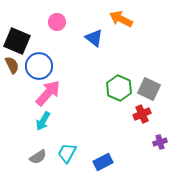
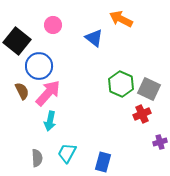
pink circle: moved 4 px left, 3 px down
black square: rotated 16 degrees clockwise
brown semicircle: moved 10 px right, 26 px down
green hexagon: moved 2 px right, 4 px up
cyan arrow: moved 7 px right; rotated 18 degrees counterclockwise
gray semicircle: moved 1 px left, 1 px down; rotated 60 degrees counterclockwise
blue rectangle: rotated 48 degrees counterclockwise
